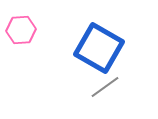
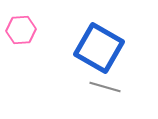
gray line: rotated 52 degrees clockwise
